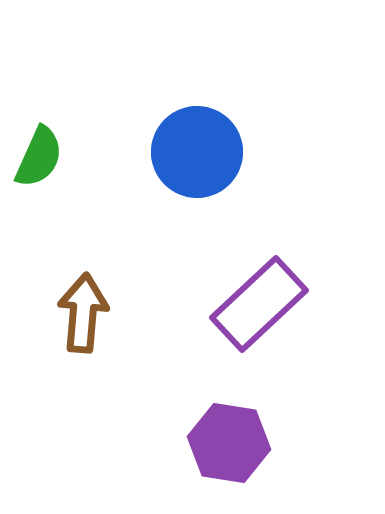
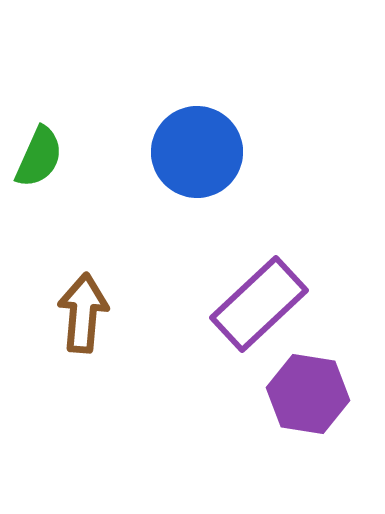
purple hexagon: moved 79 px right, 49 px up
